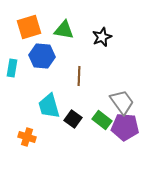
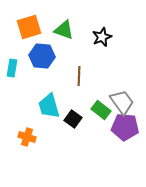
green triangle: rotated 10 degrees clockwise
green rectangle: moved 1 px left, 10 px up
